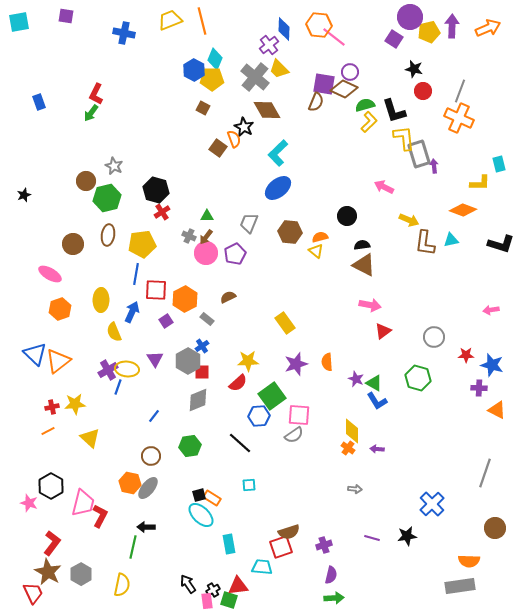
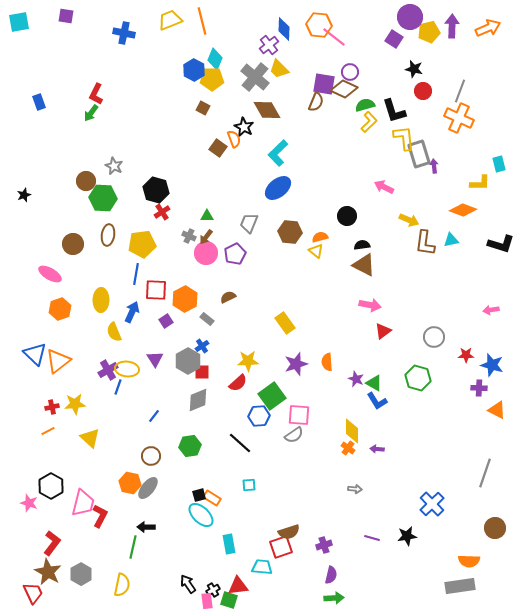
green hexagon at (107, 198): moved 4 px left; rotated 16 degrees clockwise
